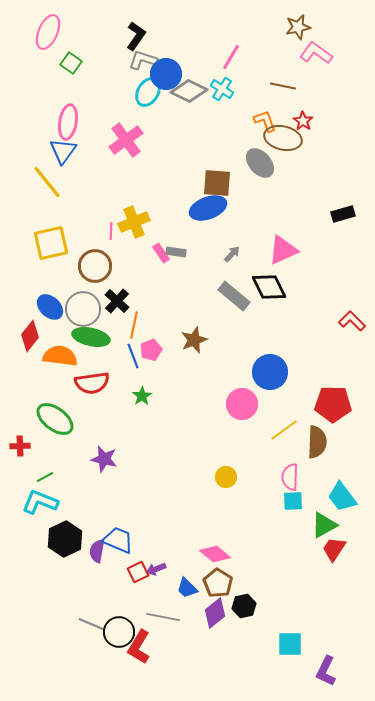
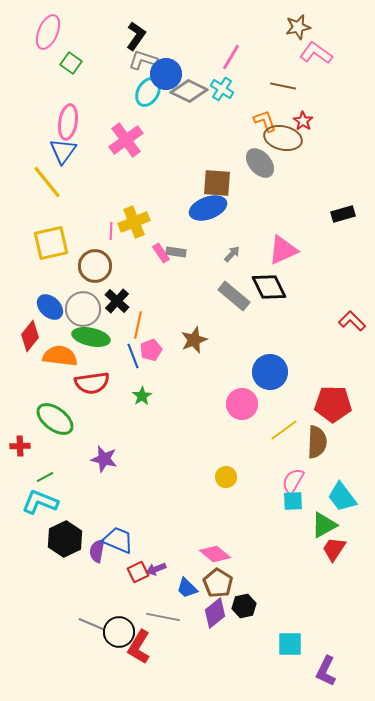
orange line at (134, 325): moved 4 px right
pink semicircle at (290, 477): moved 3 px right, 4 px down; rotated 28 degrees clockwise
